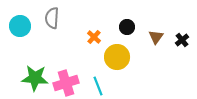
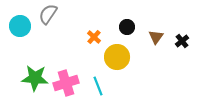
gray semicircle: moved 4 px left, 4 px up; rotated 30 degrees clockwise
black cross: moved 1 px down
